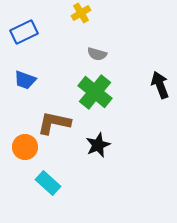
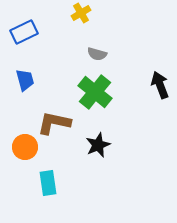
blue trapezoid: rotated 125 degrees counterclockwise
cyan rectangle: rotated 40 degrees clockwise
